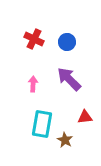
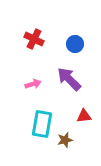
blue circle: moved 8 px right, 2 px down
pink arrow: rotated 70 degrees clockwise
red triangle: moved 1 px left, 1 px up
brown star: rotated 28 degrees clockwise
